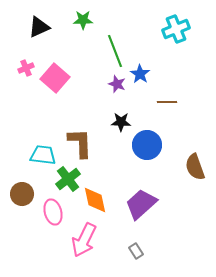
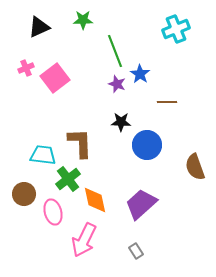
pink square: rotated 12 degrees clockwise
brown circle: moved 2 px right
